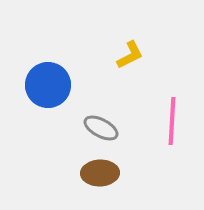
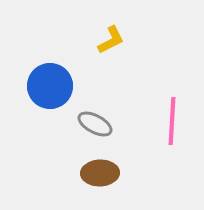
yellow L-shape: moved 19 px left, 15 px up
blue circle: moved 2 px right, 1 px down
gray ellipse: moved 6 px left, 4 px up
